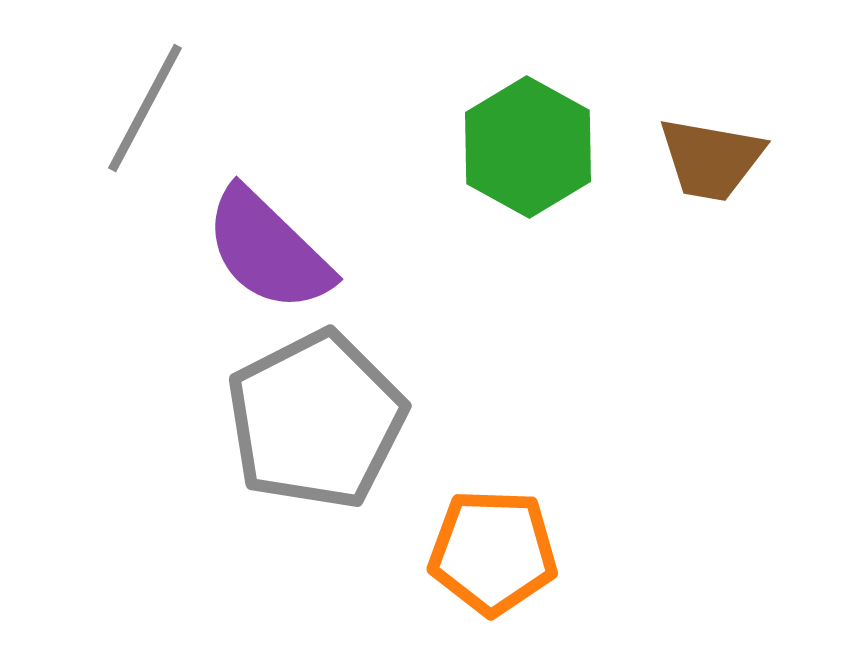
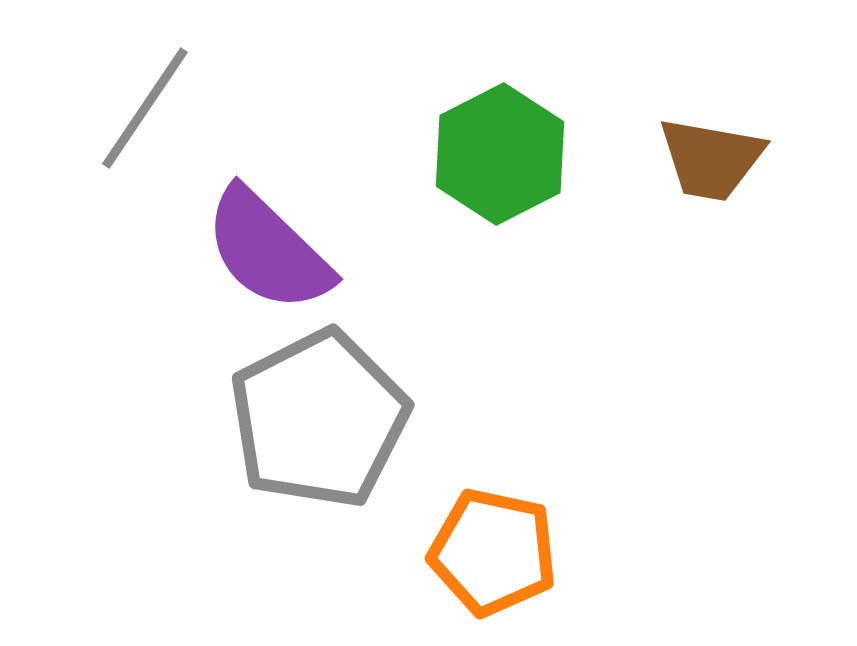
gray line: rotated 6 degrees clockwise
green hexagon: moved 28 px left, 7 px down; rotated 4 degrees clockwise
gray pentagon: moved 3 px right, 1 px up
orange pentagon: rotated 10 degrees clockwise
